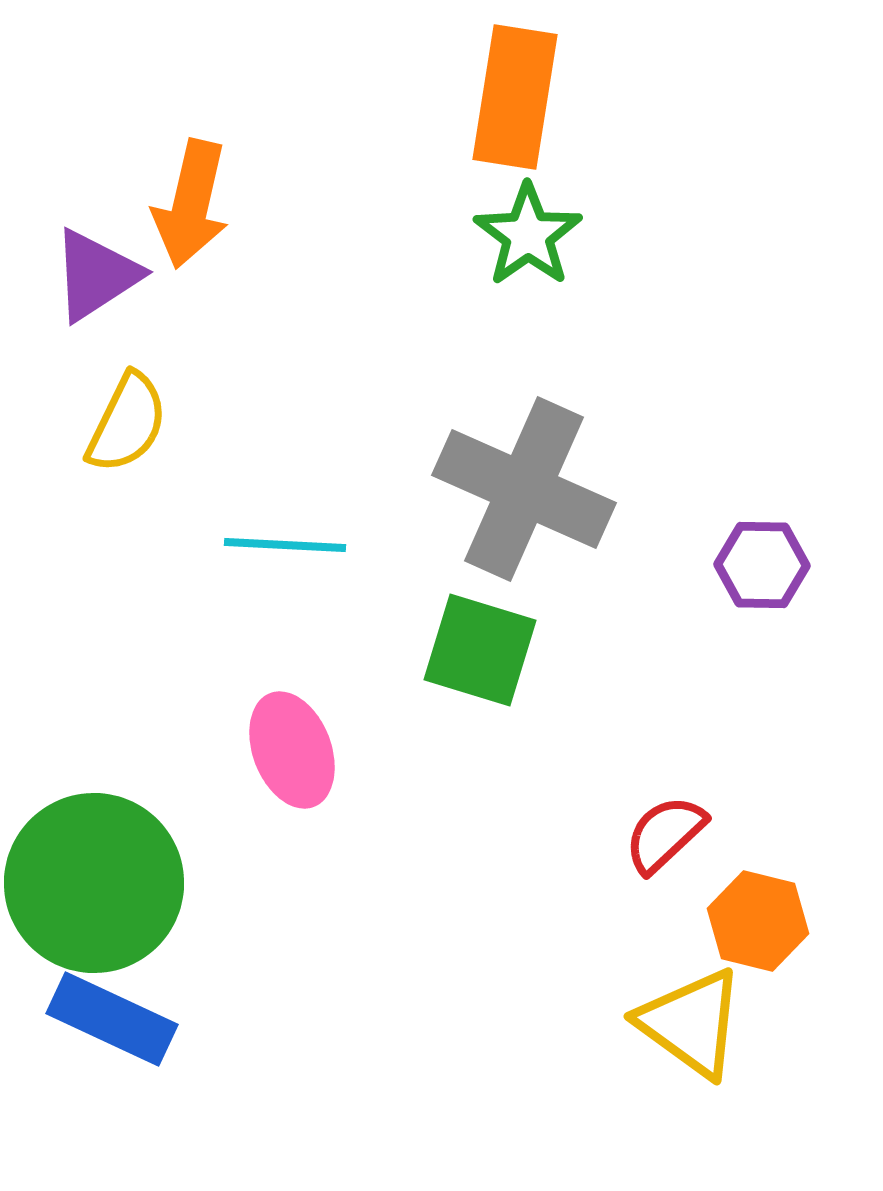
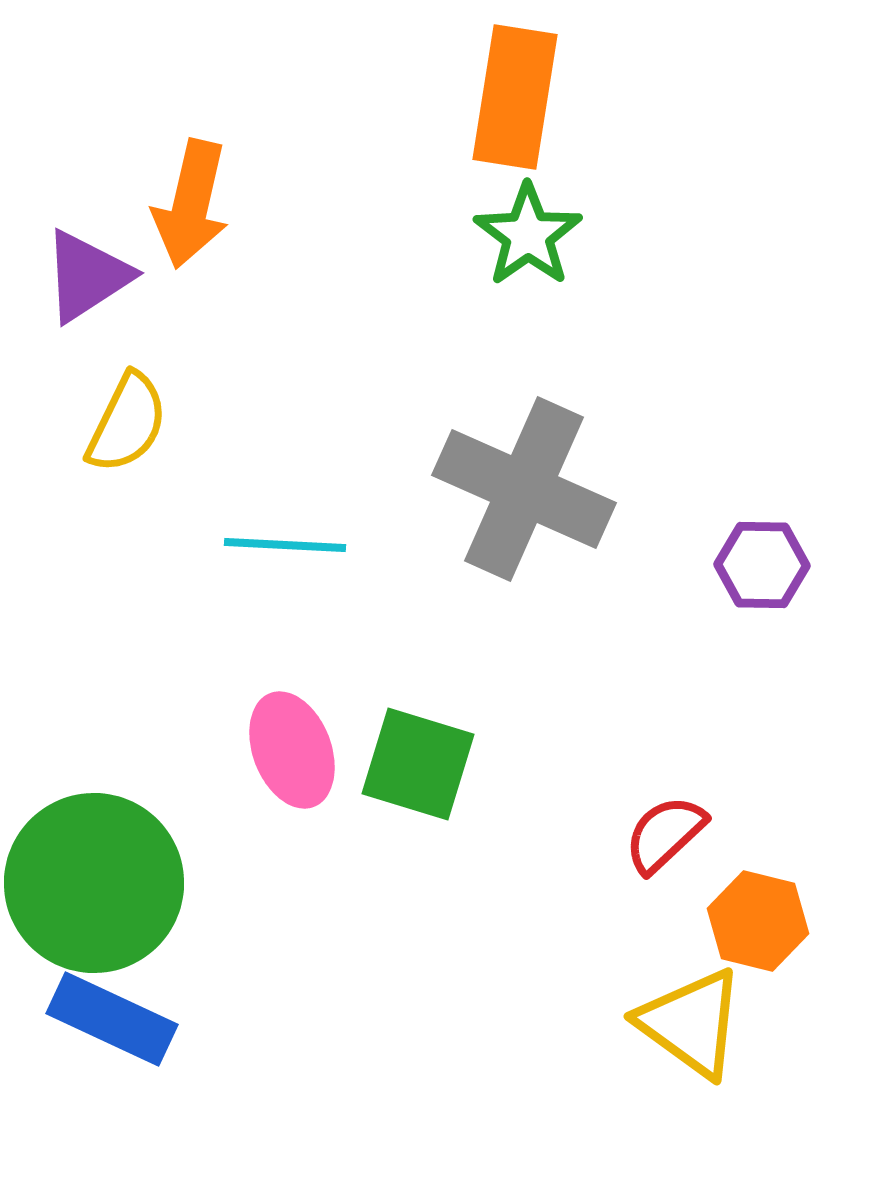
purple triangle: moved 9 px left, 1 px down
green square: moved 62 px left, 114 px down
